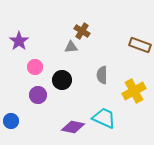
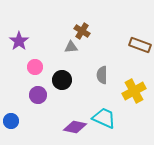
purple diamond: moved 2 px right
